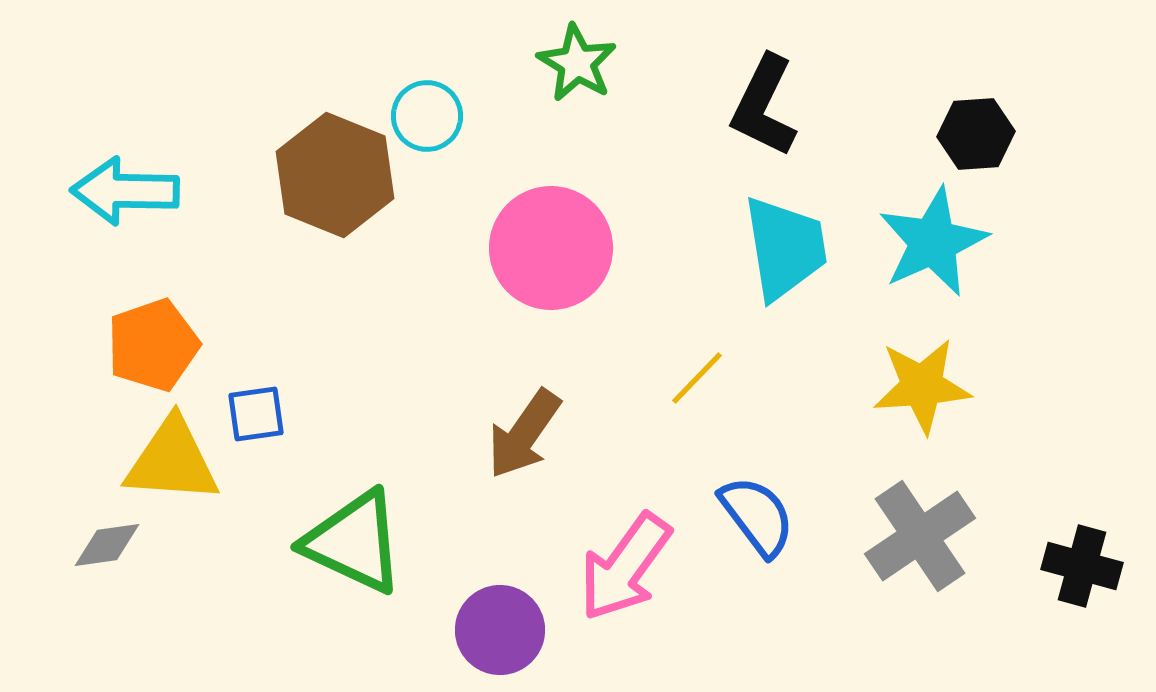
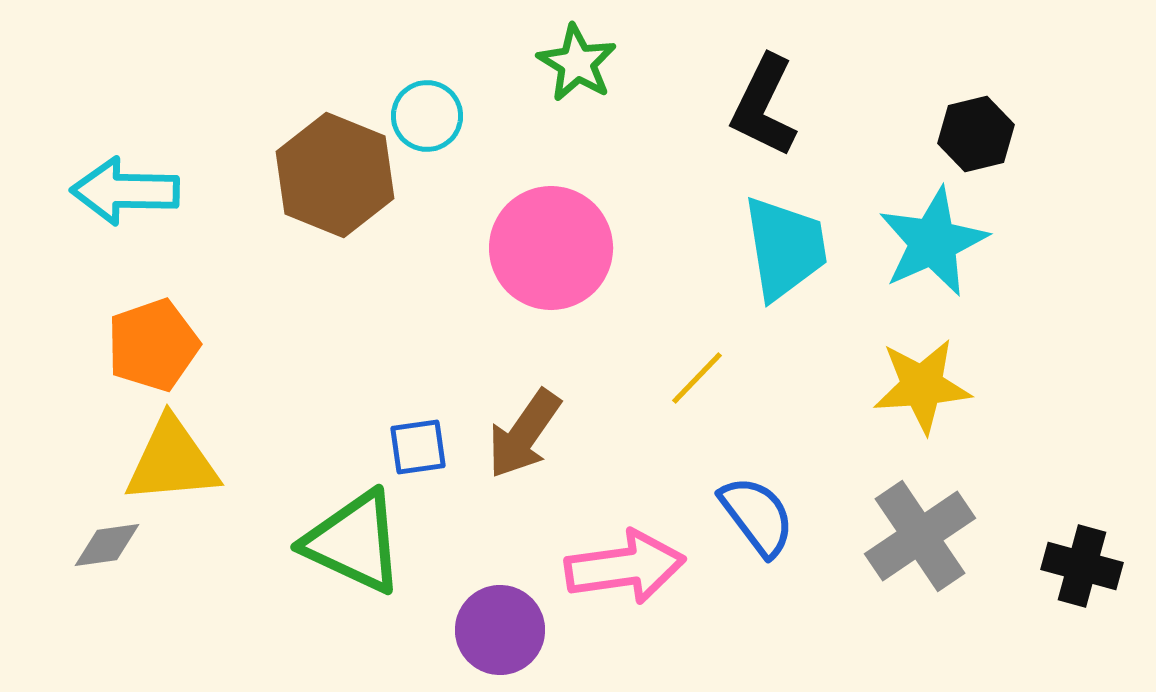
black hexagon: rotated 10 degrees counterclockwise
blue square: moved 162 px right, 33 px down
yellow triangle: rotated 9 degrees counterclockwise
pink arrow: rotated 134 degrees counterclockwise
